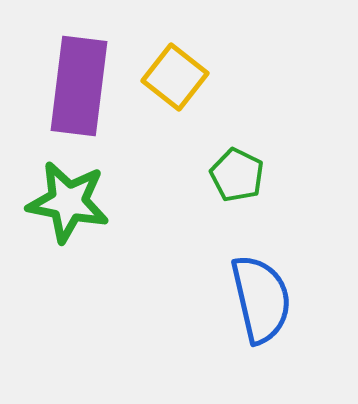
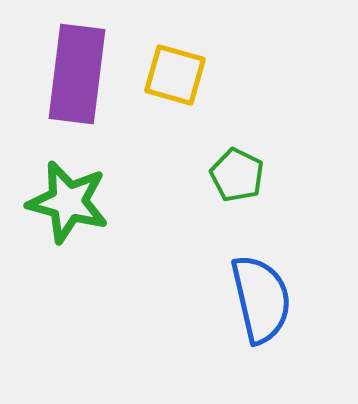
yellow square: moved 2 px up; rotated 22 degrees counterclockwise
purple rectangle: moved 2 px left, 12 px up
green star: rotated 4 degrees clockwise
